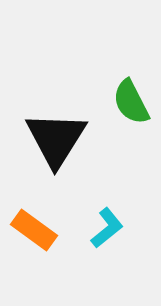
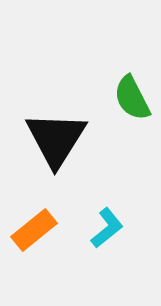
green semicircle: moved 1 px right, 4 px up
orange rectangle: rotated 75 degrees counterclockwise
